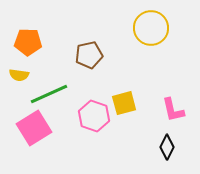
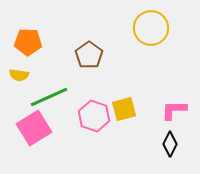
brown pentagon: rotated 24 degrees counterclockwise
green line: moved 3 px down
yellow square: moved 6 px down
pink L-shape: moved 1 px right; rotated 104 degrees clockwise
black diamond: moved 3 px right, 3 px up
